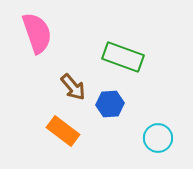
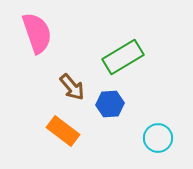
green rectangle: rotated 51 degrees counterclockwise
brown arrow: moved 1 px left
